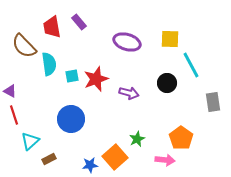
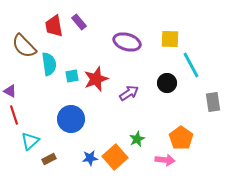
red trapezoid: moved 2 px right, 1 px up
purple arrow: rotated 48 degrees counterclockwise
blue star: moved 7 px up
